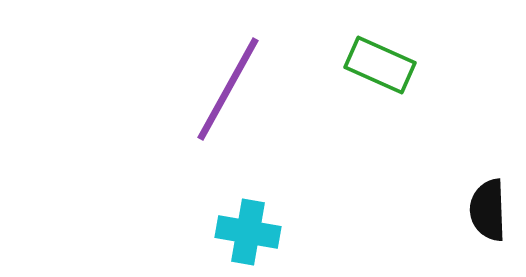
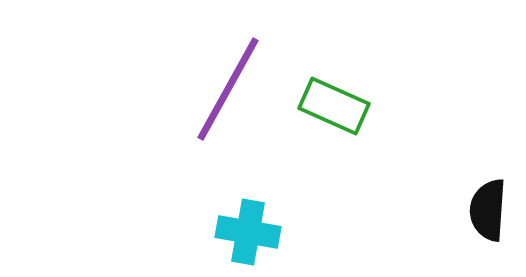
green rectangle: moved 46 px left, 41 px down
black semicircle: rotated 6 degrees clockwise
